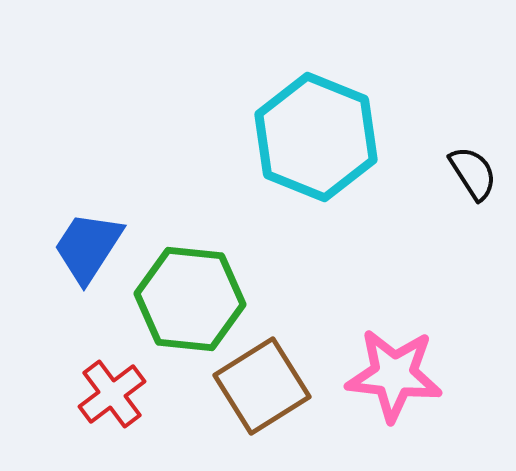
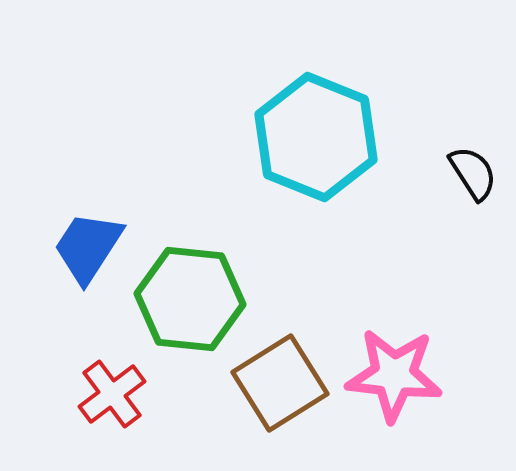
brown square: moved 18 px right, 3 px up
